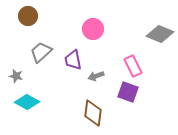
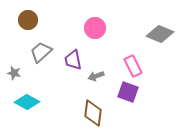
brown circle: moved 4 px down
pink circle: moved 2 px right, 1 px up
gray star: moved 2 px left, 3 px up
